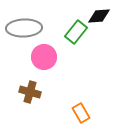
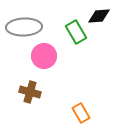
gray ellipse: moved 1 px up
green rectangle: rotated 70 degrees counterclockwise
pink circle: moved 1 px up
